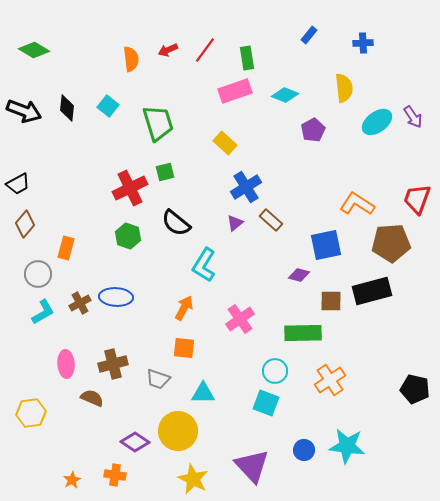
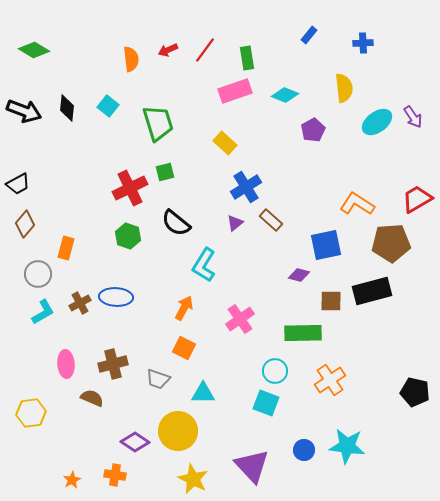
red trapezoid at (417, 199): rotated 40 degrees clockwise
orange square at (184, 348): rotated 20 degrees clockwise
black pentagon at (415, 389): moved 3 px down
